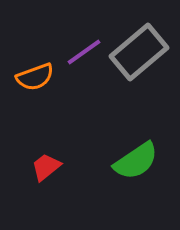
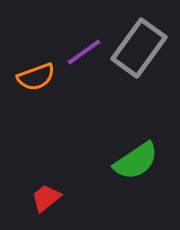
gray rectangle: moved 4 px up; rotated 14 degrees counterclockwise
orange semicircle: moved 1 px right
red trapezoid: moved 31 px down
